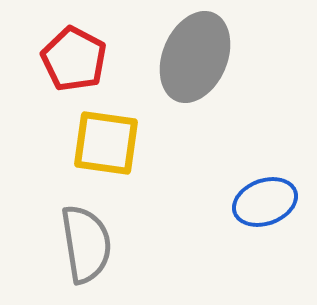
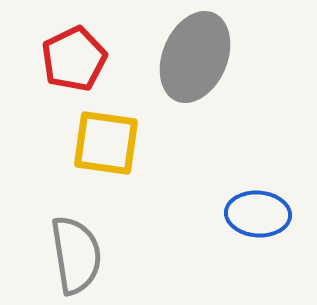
red pentagon: rotated 18 degrees clockwise
blue ellipse: moved 7 px left, 12 px down; rotated 24 degrees clockwise
gray semicircle: moved 10 px left, 11 px down
